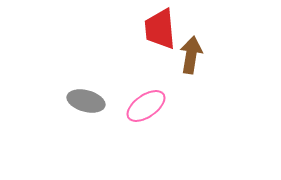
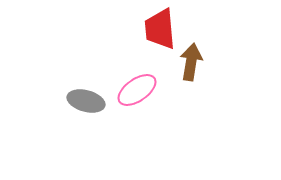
brown arrow: moved 7 px down
pink ellipse: moved 9 px left, 16 px up
